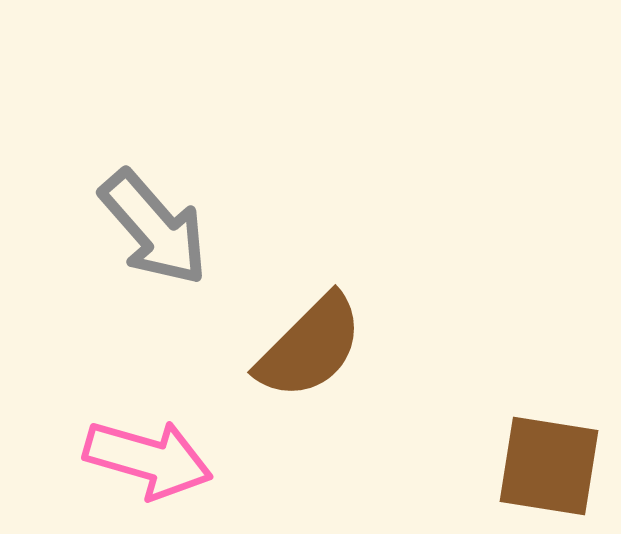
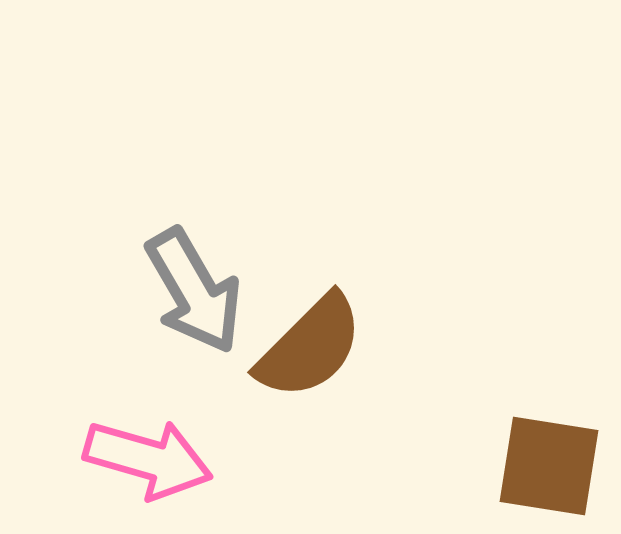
gray arrow: moved 40 px right, 63 px down; rotated 11 degrees clockwise
